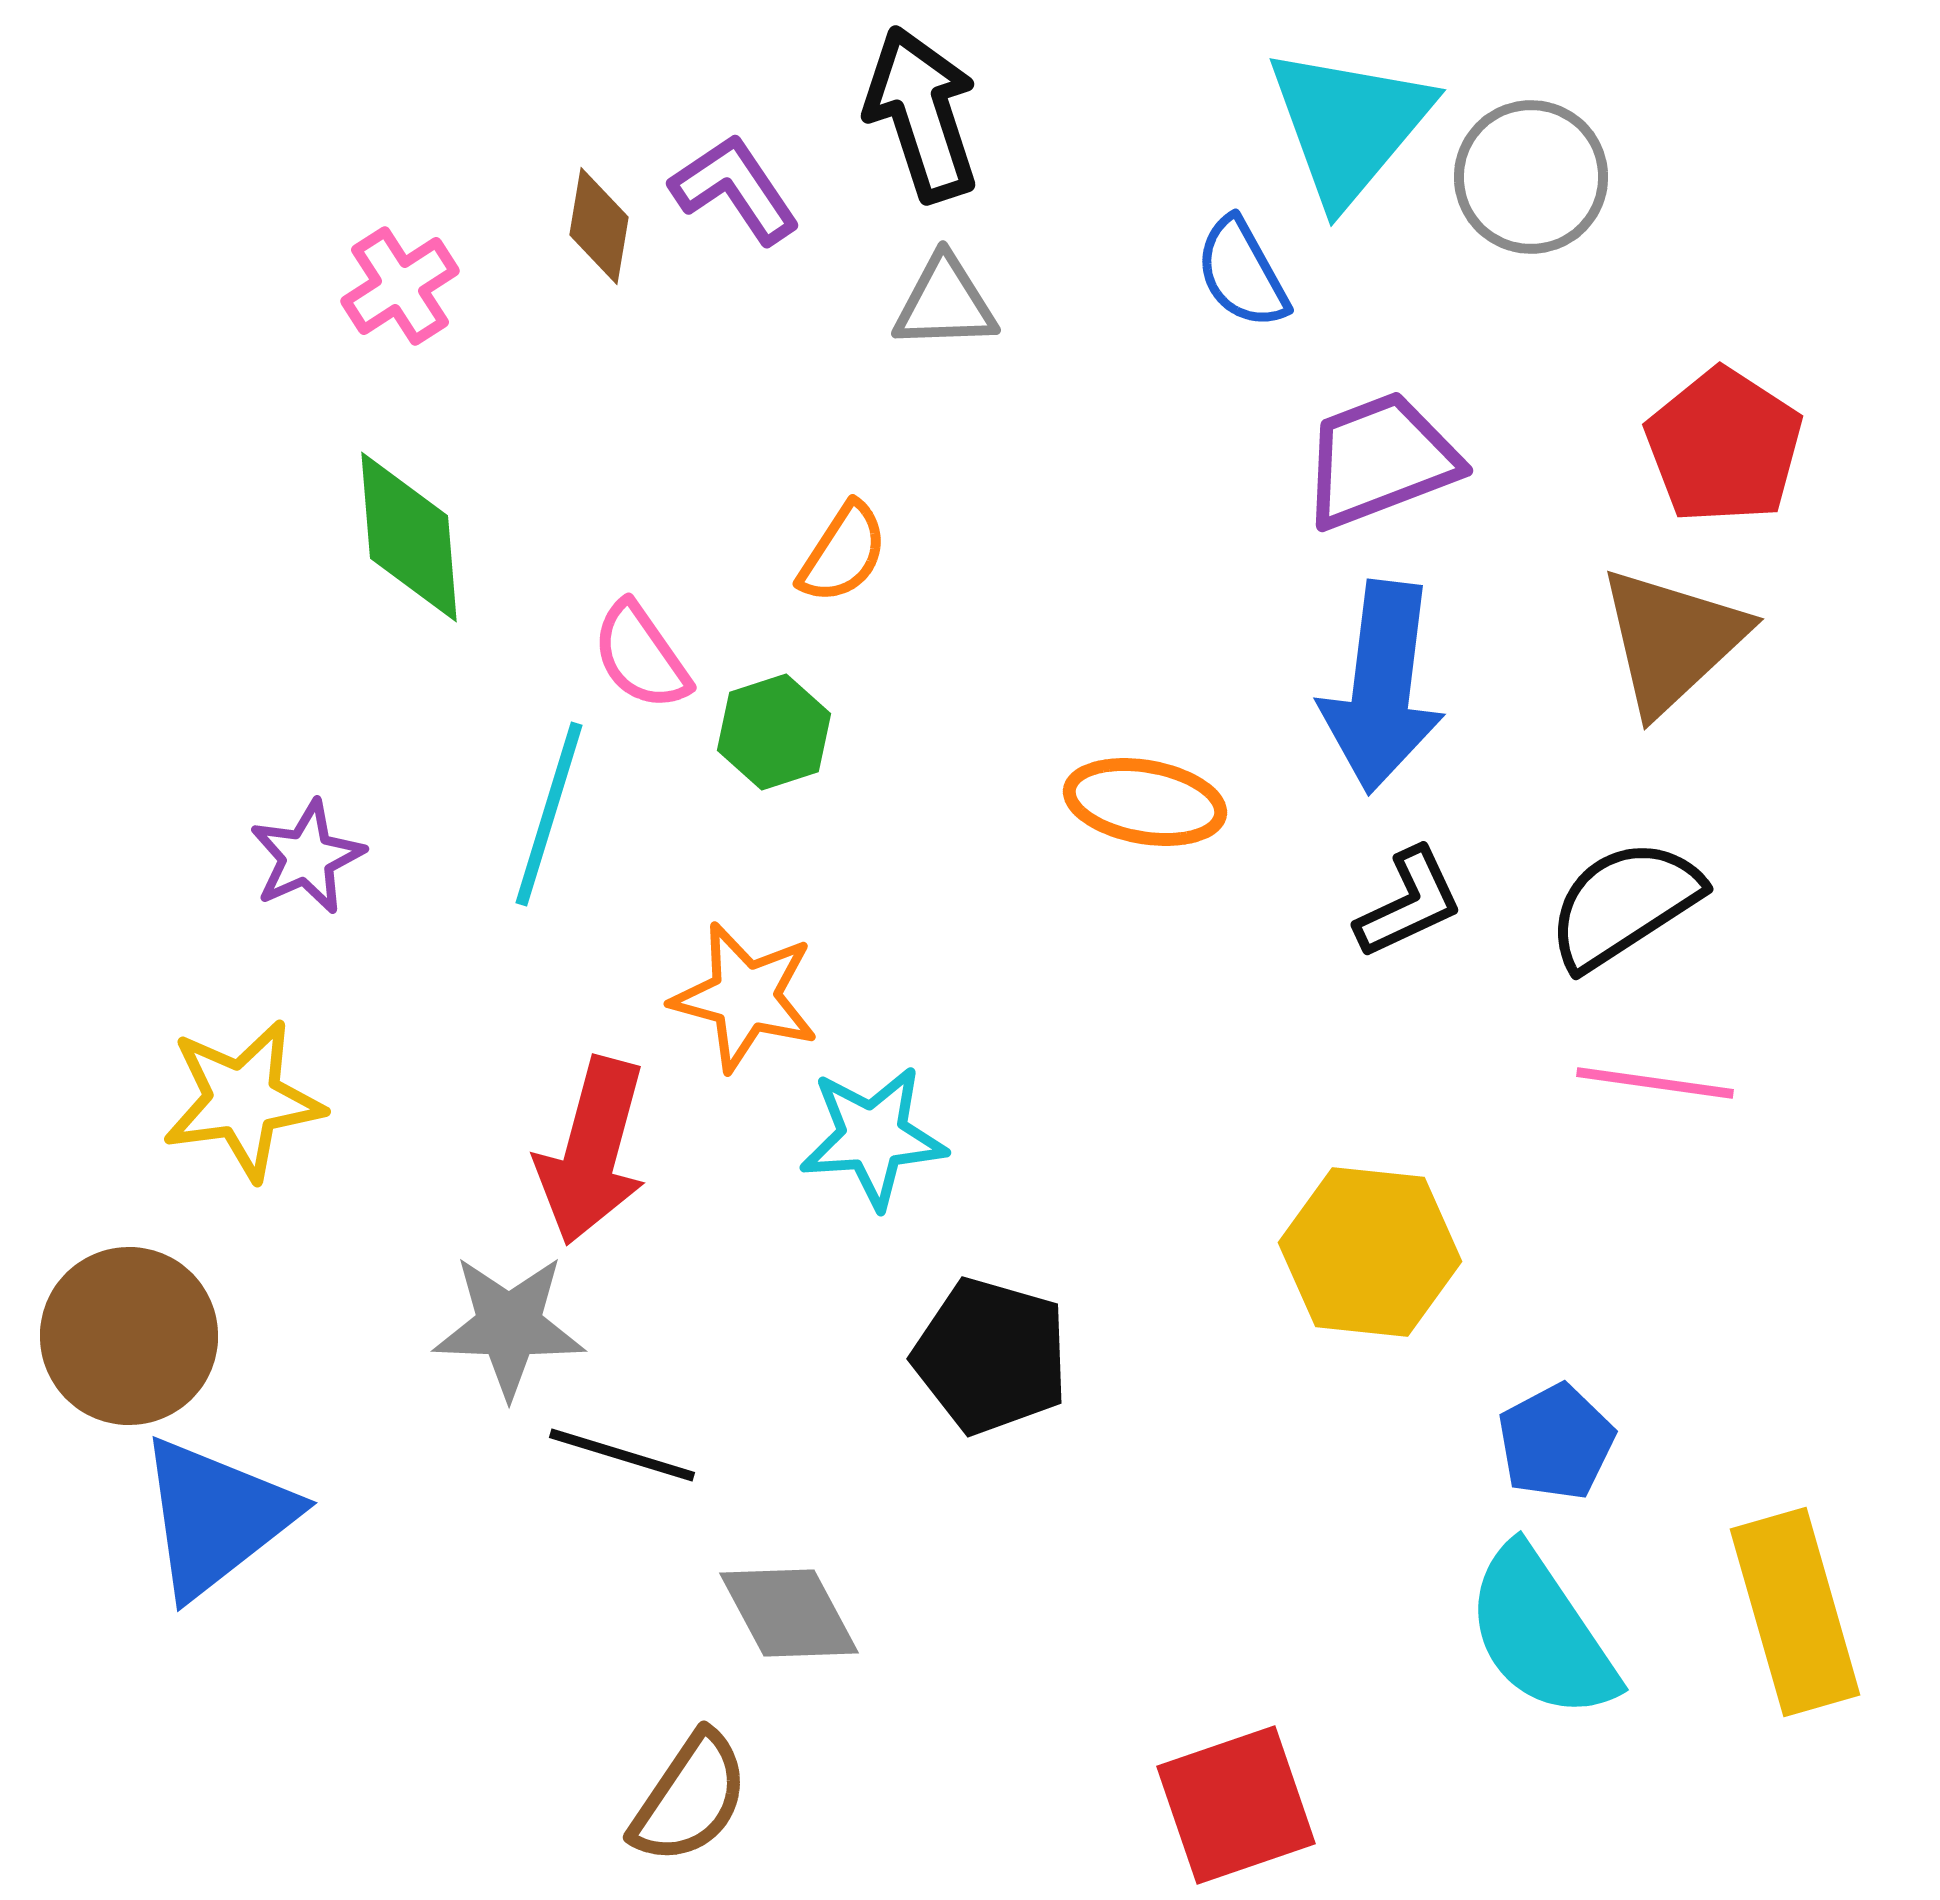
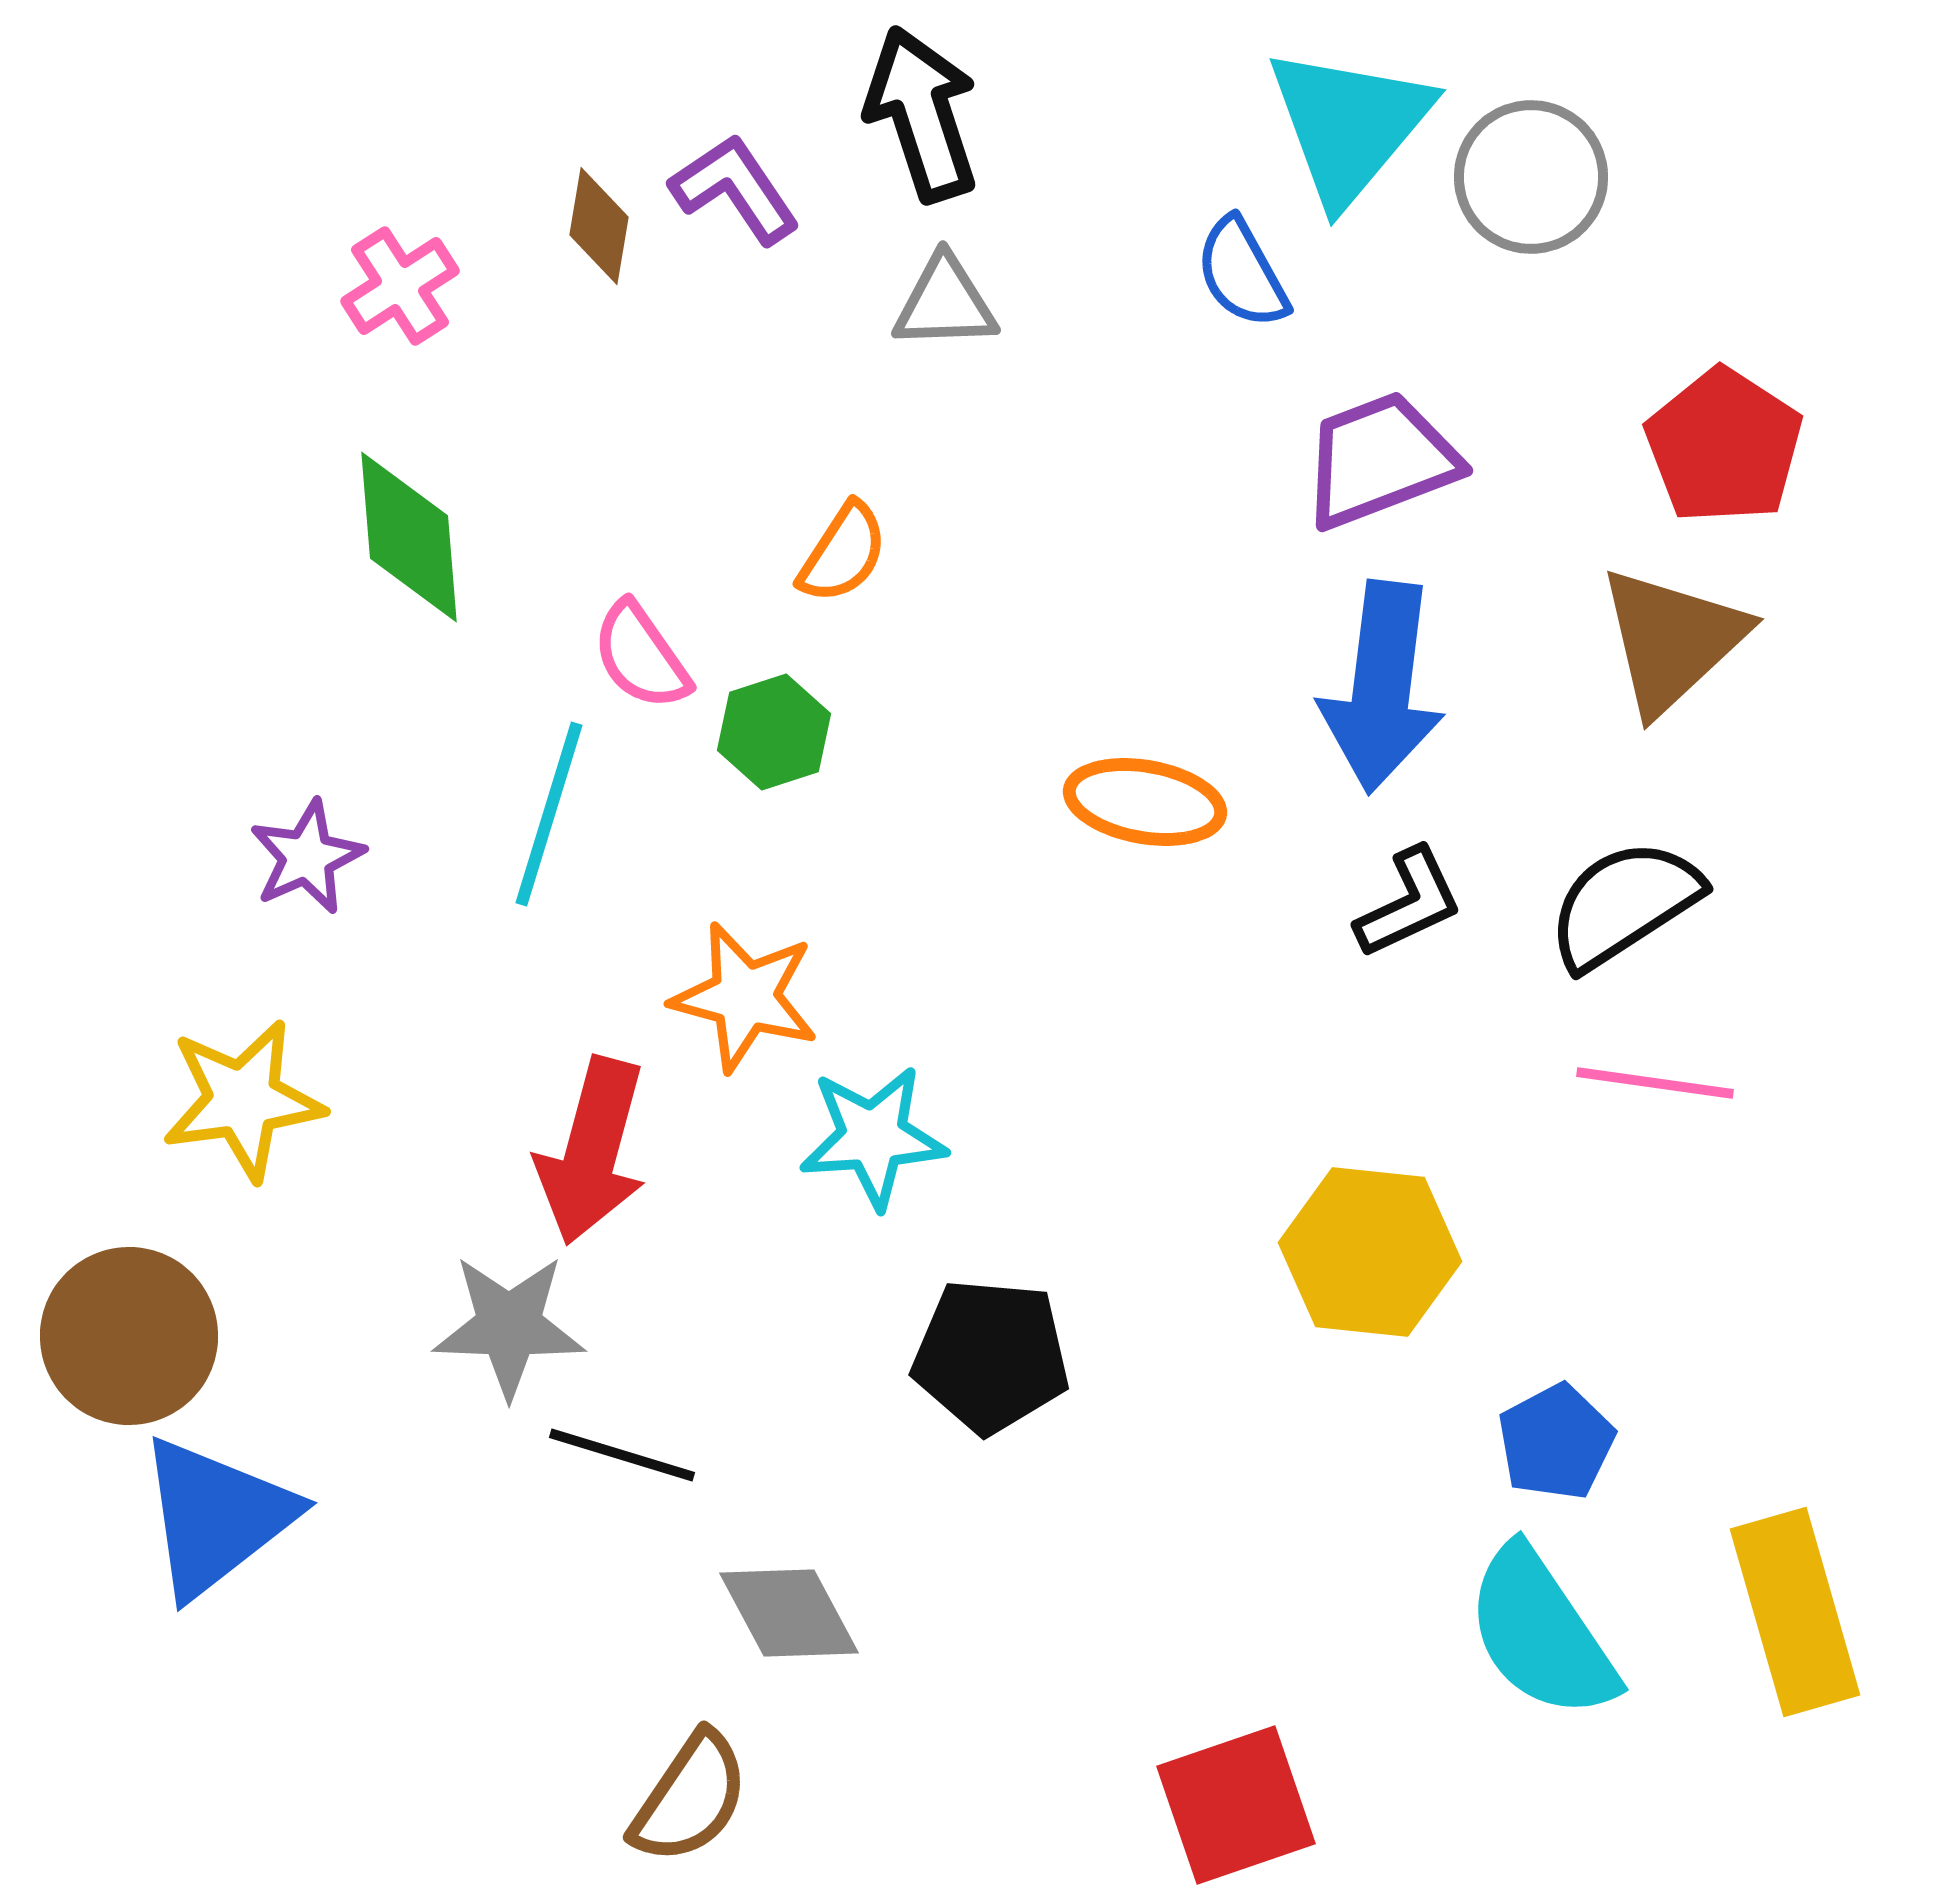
black pentagon: rotated 11 degrees counterclockwise
